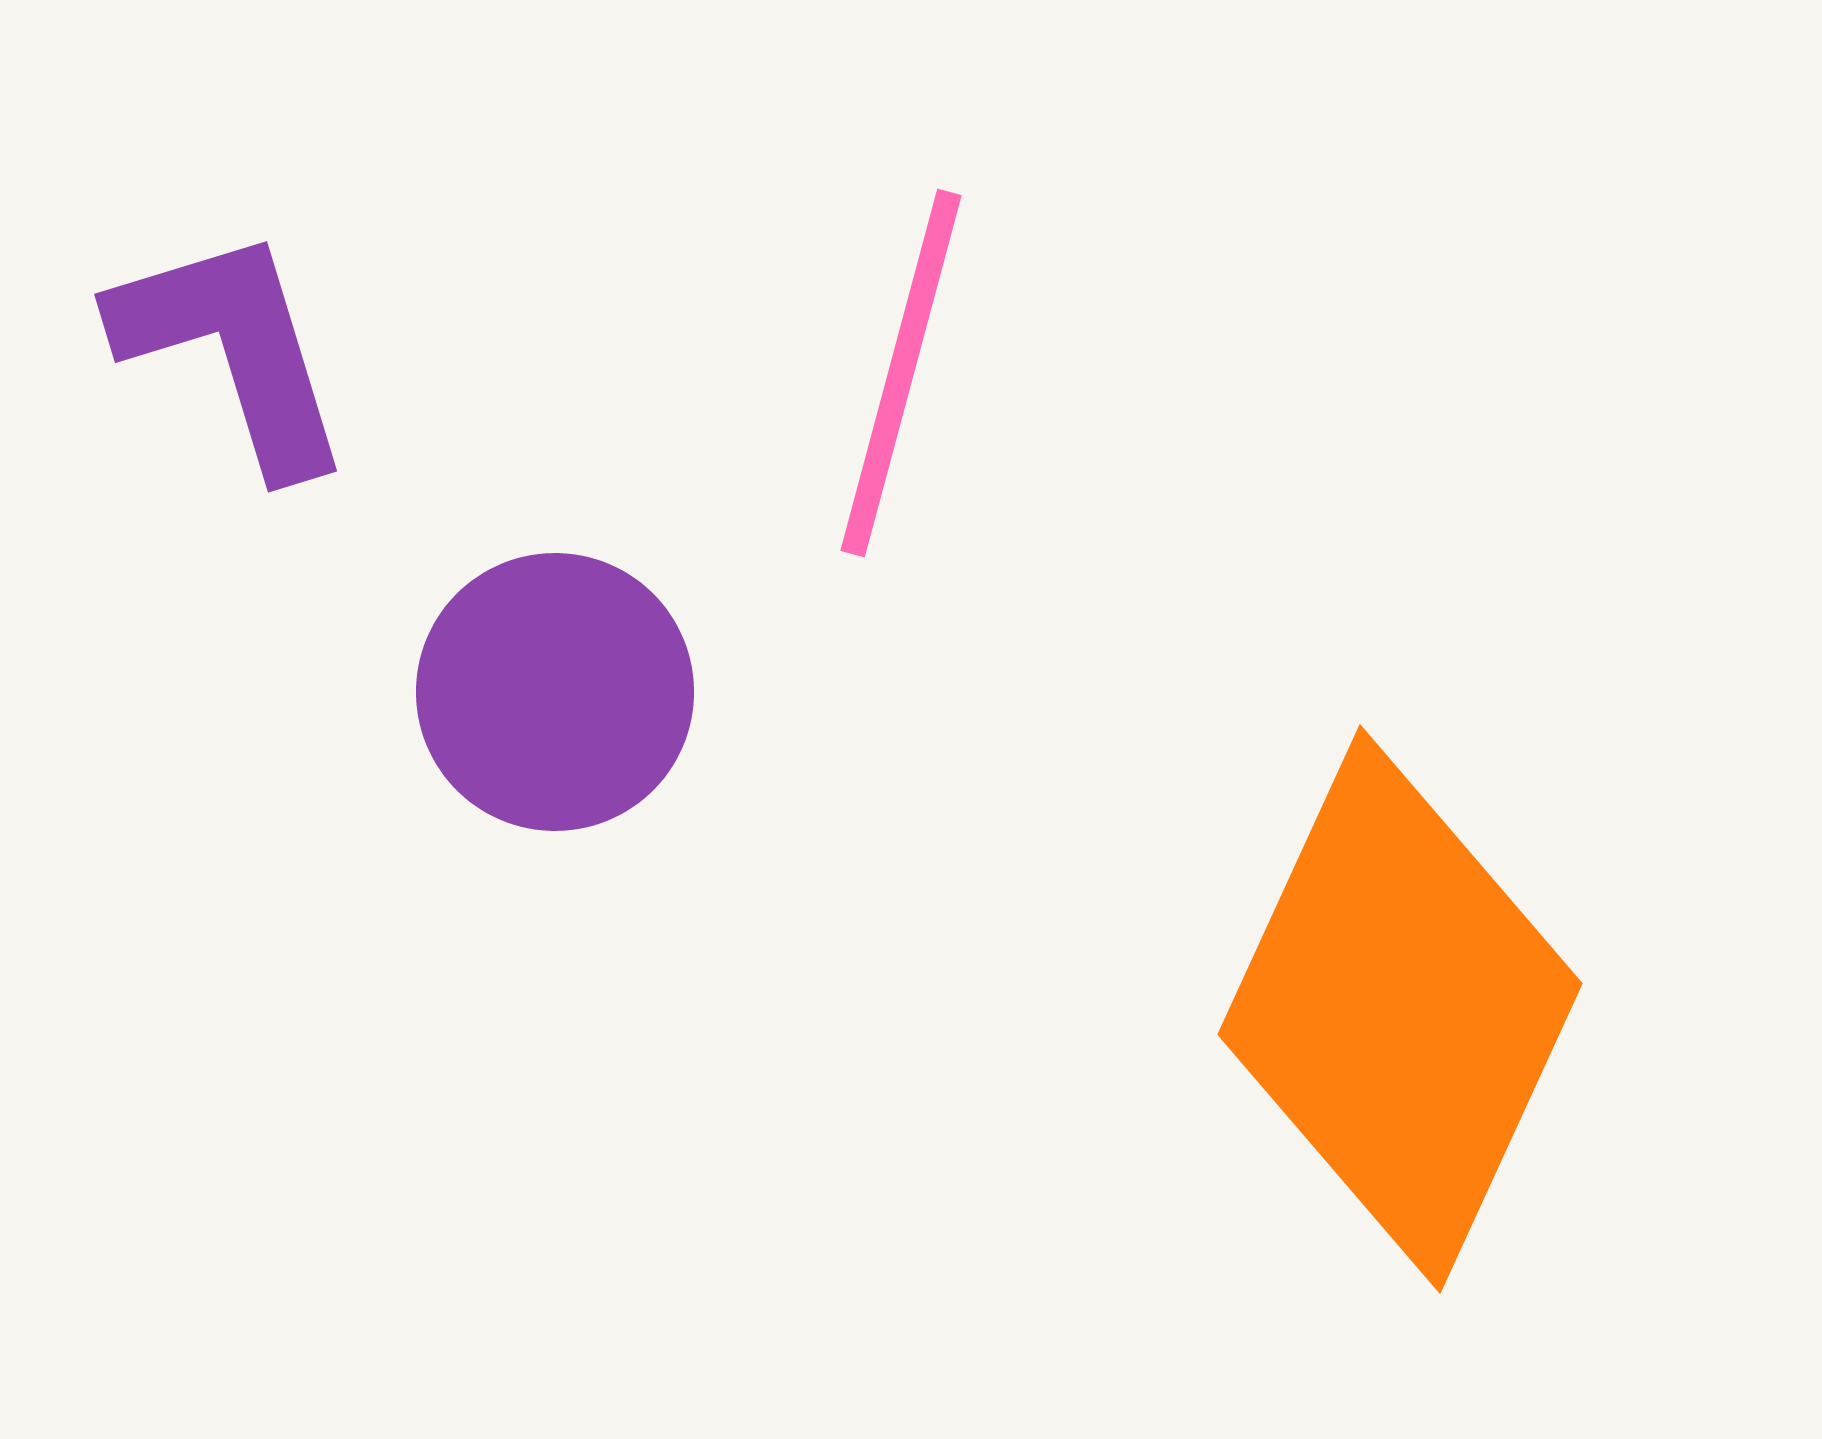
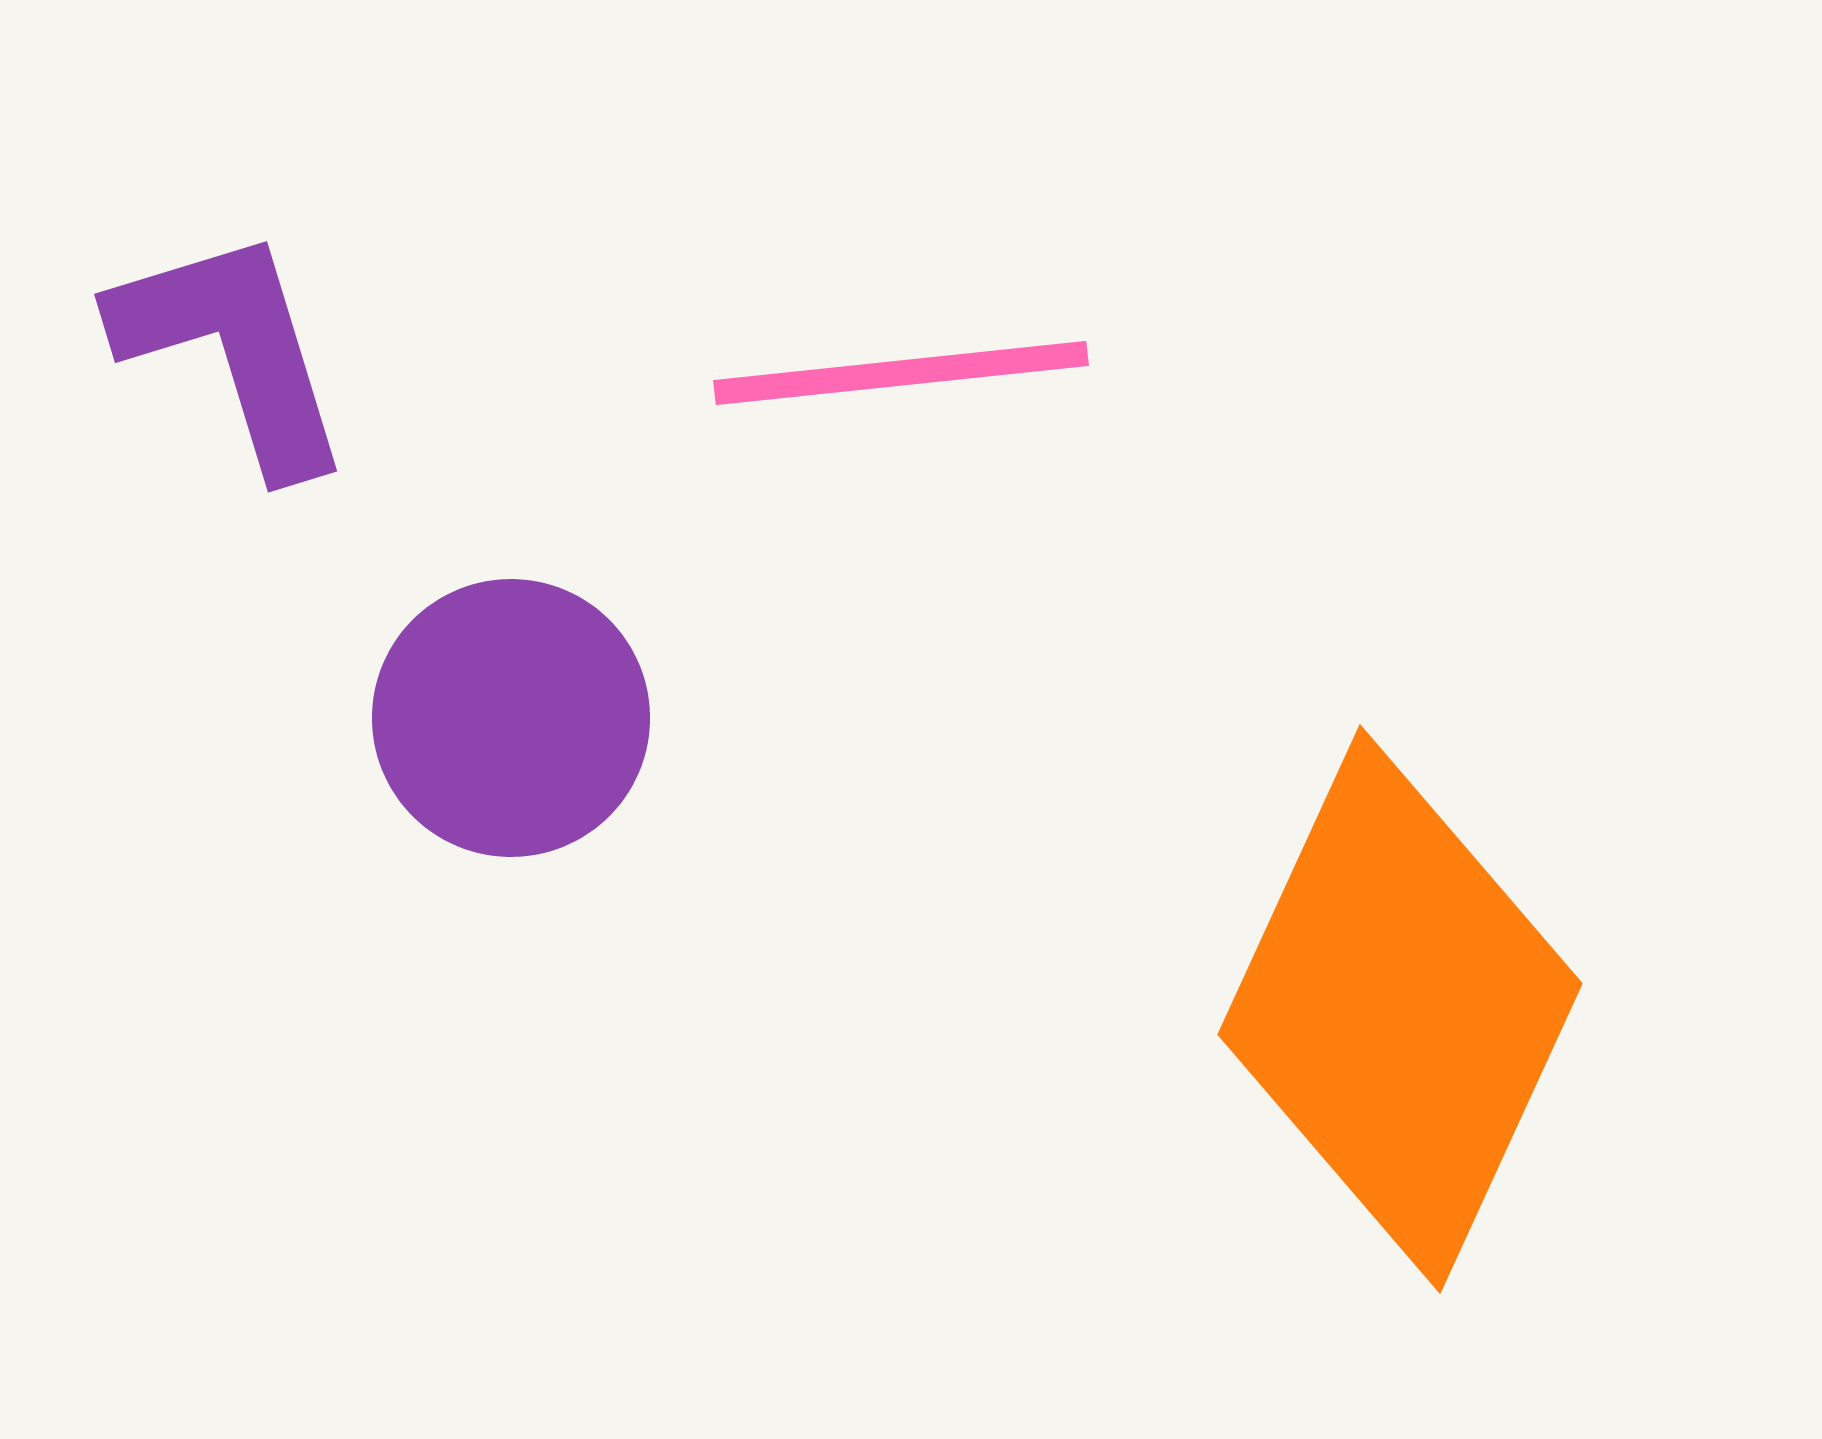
pink line: rotated 69 degrees clockwise
purple circle: moved 44 px left, 26 px down
